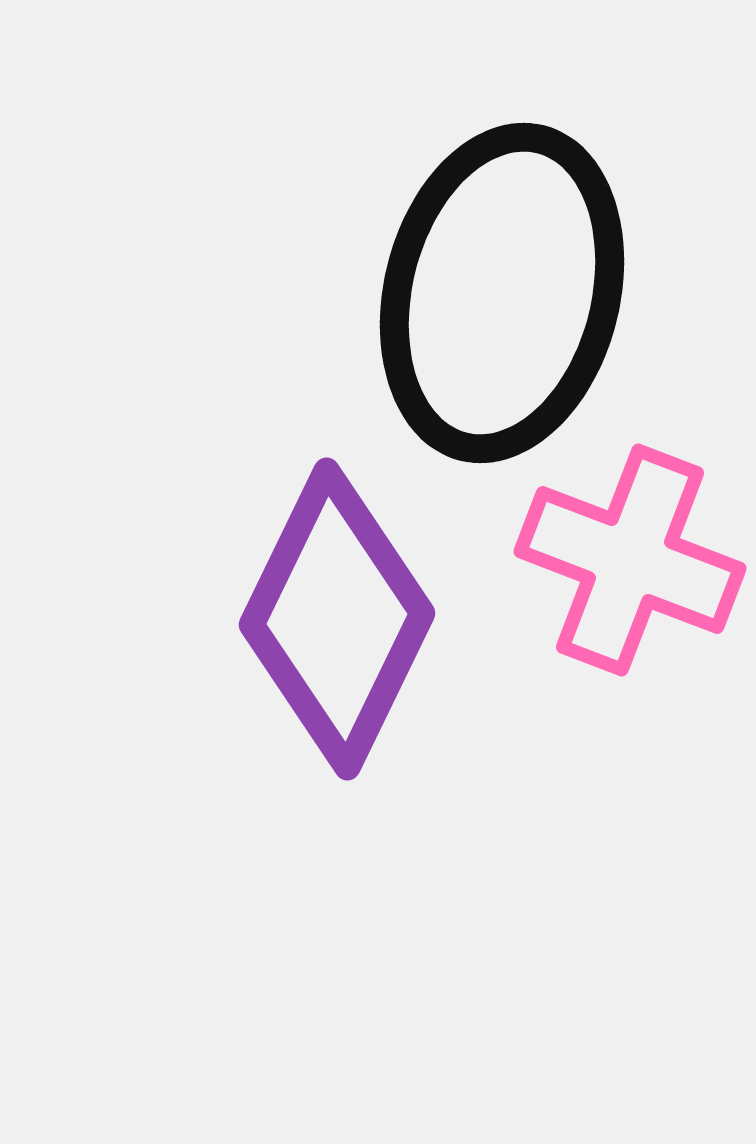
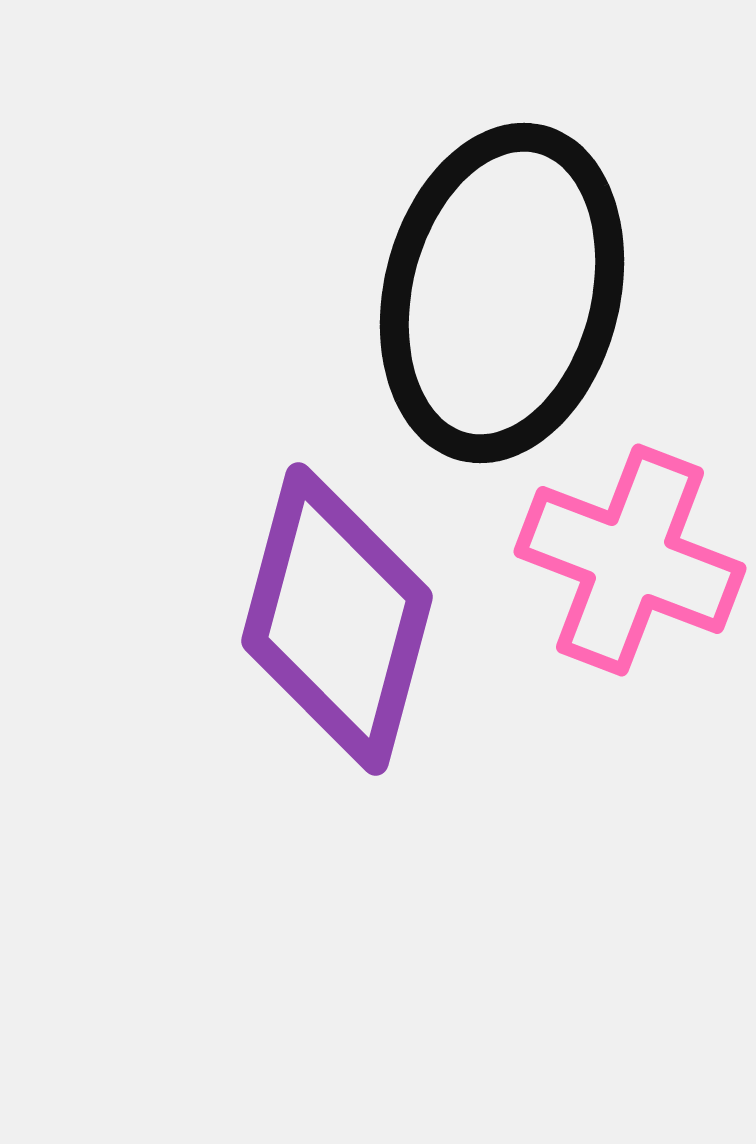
purple diamond: rotated 11 degrees counterclockwise
